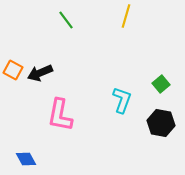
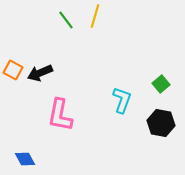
yellow line: moved 31 px left
blue diamond: moved 1 px left
